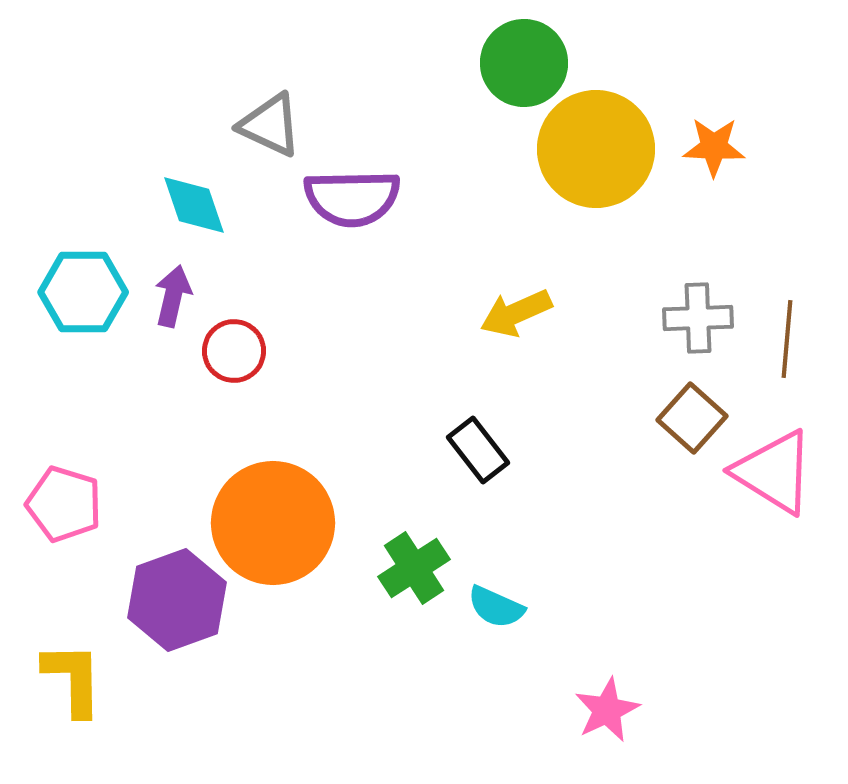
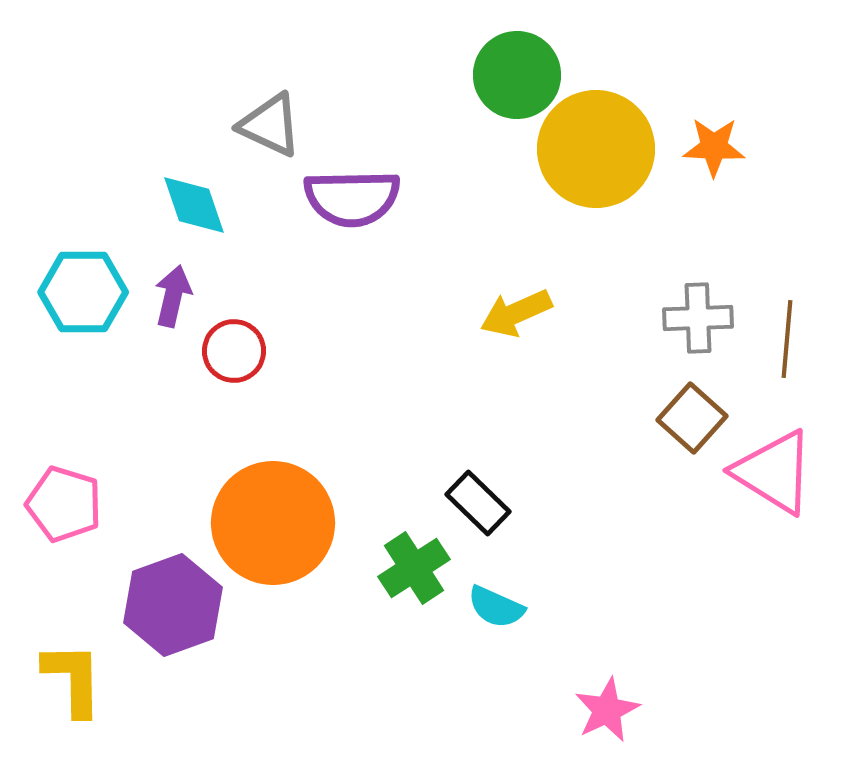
green circle: moved 7 px left, 12 px down
black rectangle: moved 53 px down; rotated 8 degrees counterclockwise
purple hexagon: moved 4 px left, 5 px down
